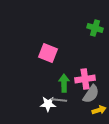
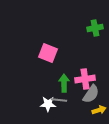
green cross: rotated 28 degrees counterclockwise
